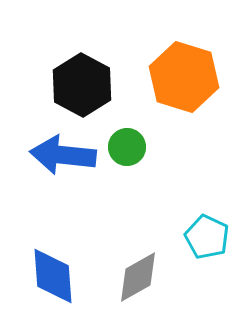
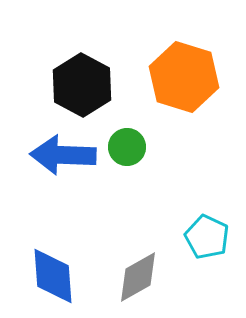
blue arrow: rotated 4 degrees counterclockwise
